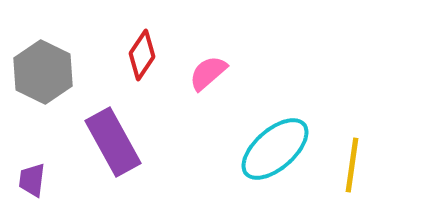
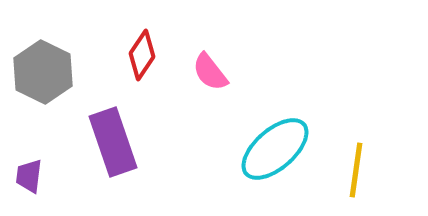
pink semicircle: moved 2 px right, 1 px up; rotated 87 degrees counterclockwise
purple rectangle: rotated 10 degrees clockwise
yellow line: moved 4 px right, 5 px down
purple trapezoid: moved 3 px left, 4 px up
